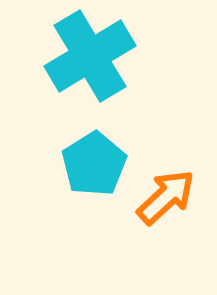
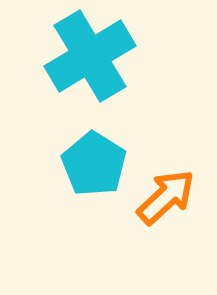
cyan pentagon: rotated 8 degrees counterclockwise
